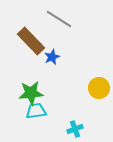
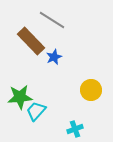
gray line: moved 7 px left, 1 px down
blue star: moved 2 px right
yellow circle: moved 8 px left, 2 px down
green star: moved 11 px left, 4 px down
cyan trapezoid: rotated 40 degrees counterclockwise
